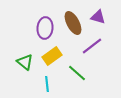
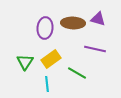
purple triangle: moved 2 px down
brown ellipse: rotated 60 degrees counterclockwise
purple line: moved 3 px right, 3 px down; rotated 50 degrees clockwise
yellow rectangle: moved 1 px left, 3 px down
green triangle: rotated 24 degrees clockwise
green line: rotated 12 degrees counterclockwise
